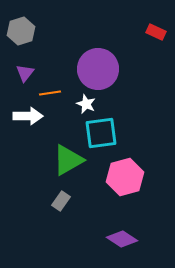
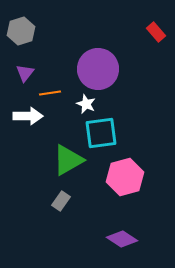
red rectangle: rotated 24 degrees clockwise
